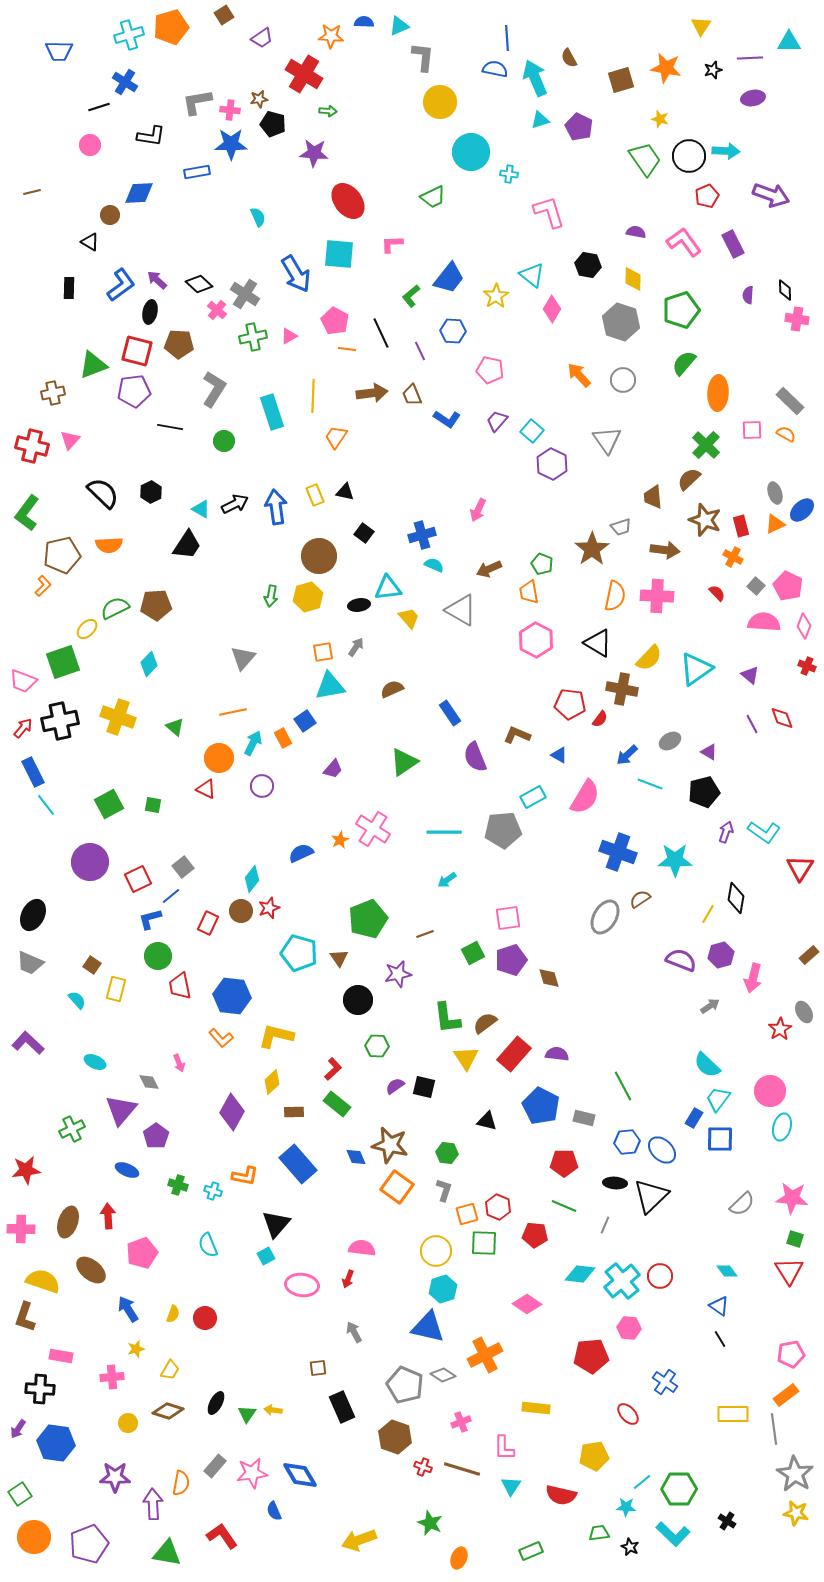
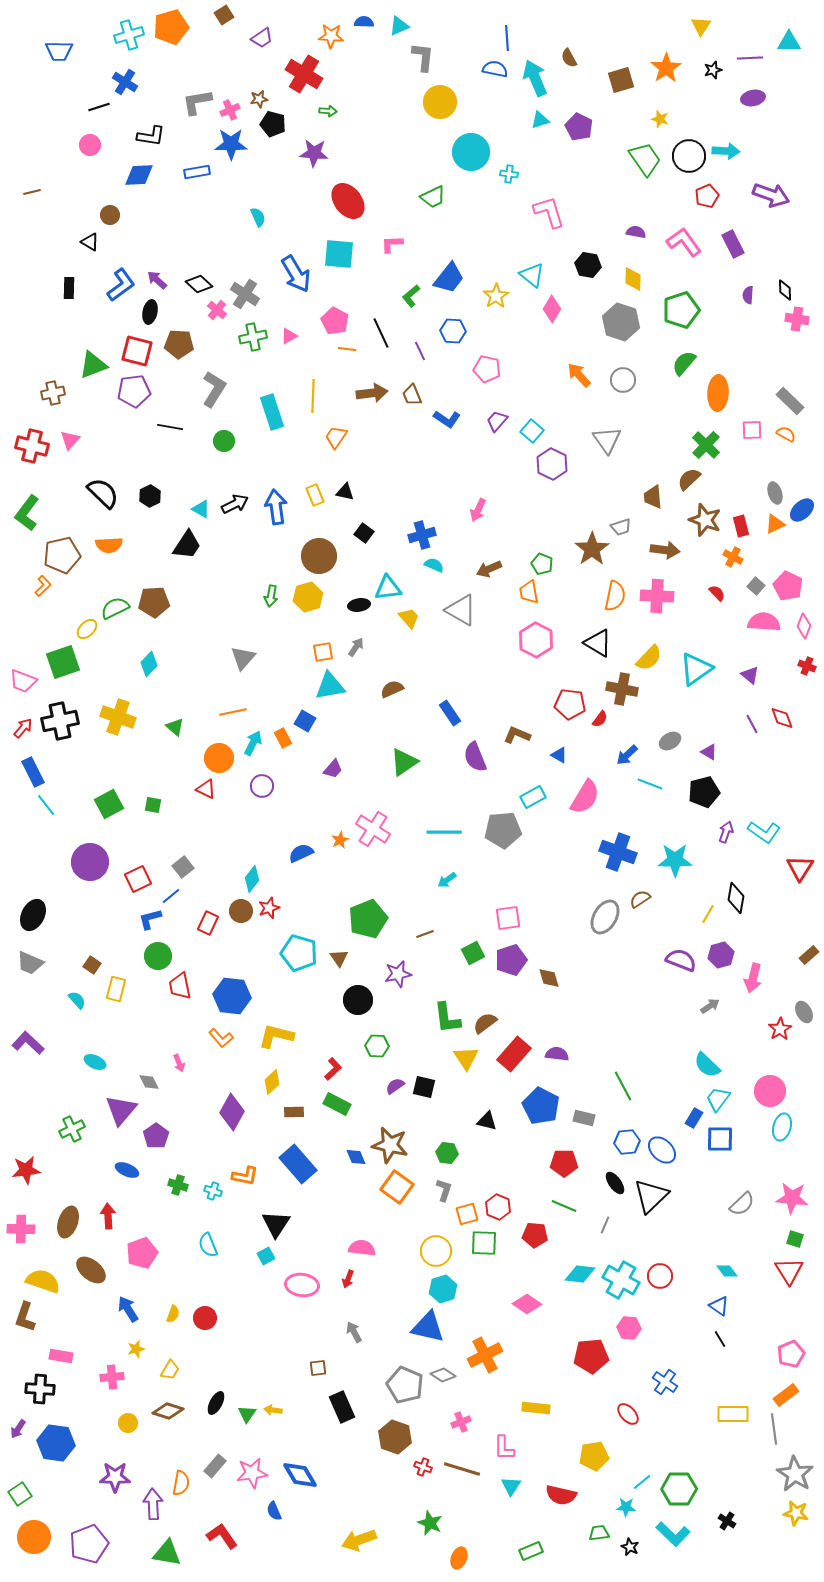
orange star at (666, 68): rotated 28 degrees clockwise
pink cross at (230, 110): rotated 30 degrees counterclockwise
blue diamond at (139, 193): moved 18 px up
pink pentagon at (490, 370): moved 3 px left, 1 px up
black hexagon at (151, 492): moved 1 px left, 4 px down
brown pentagon at (156, 605): moved 2 px left, 3 px up
blue square at (305, 721): rotated 25 degrees counterclockwise
green rectangle at (337, 1104): rotated 12 degrees counterclockwise
black ellipse at (615, 1183): rotated 50 degrees clockwise
black triangle at (276, 1224): rotated 8 degrees counterclockwise
cyan cross at (622, 1281): moved 1 px left, 1 px up; rotated 21 degrees counterclockwise
pink pentagon at (791, 1354): rotated 12 degrees counterclockwise
